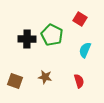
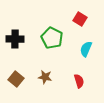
green pentagon: moved 3 px down
black cross: moved 12 px left
cyan semicircle: moved 1 px right, 1 px up
brown square: moved 1 px right, 2 px up; rotated 21 degrees clockwise
